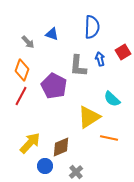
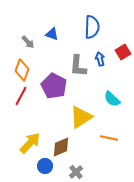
yellow triangle: moved 8 px left
